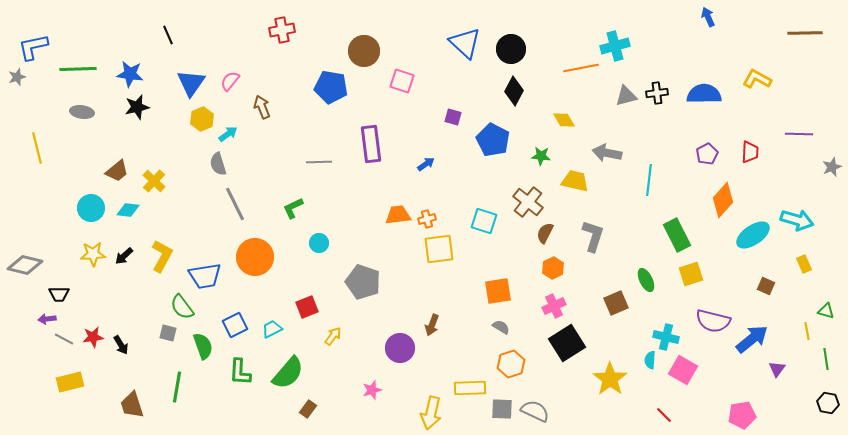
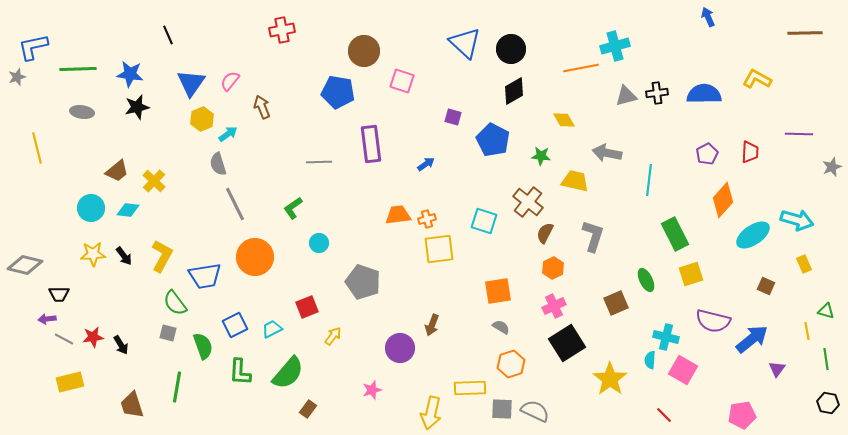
blue pentagon at (331, 87): moved 7 px right, 5 px down
black diamond at (514, 91): rotated 32 degrees clockwise
green L-shape at (293, 208): rotated 10 degrees counterclockwise
green rectangle at (677, 235): moved 2 px left, 1 px up
black arrow at (124, 256): rotated 84 degrees counterclockwise
green semicircle at (182, 307): moved 7 px left, 4 px up
